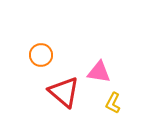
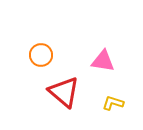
pink triangle: moved 4 px right, 11 px up
yellow L-shape: rotated 80 degrees clockwise
